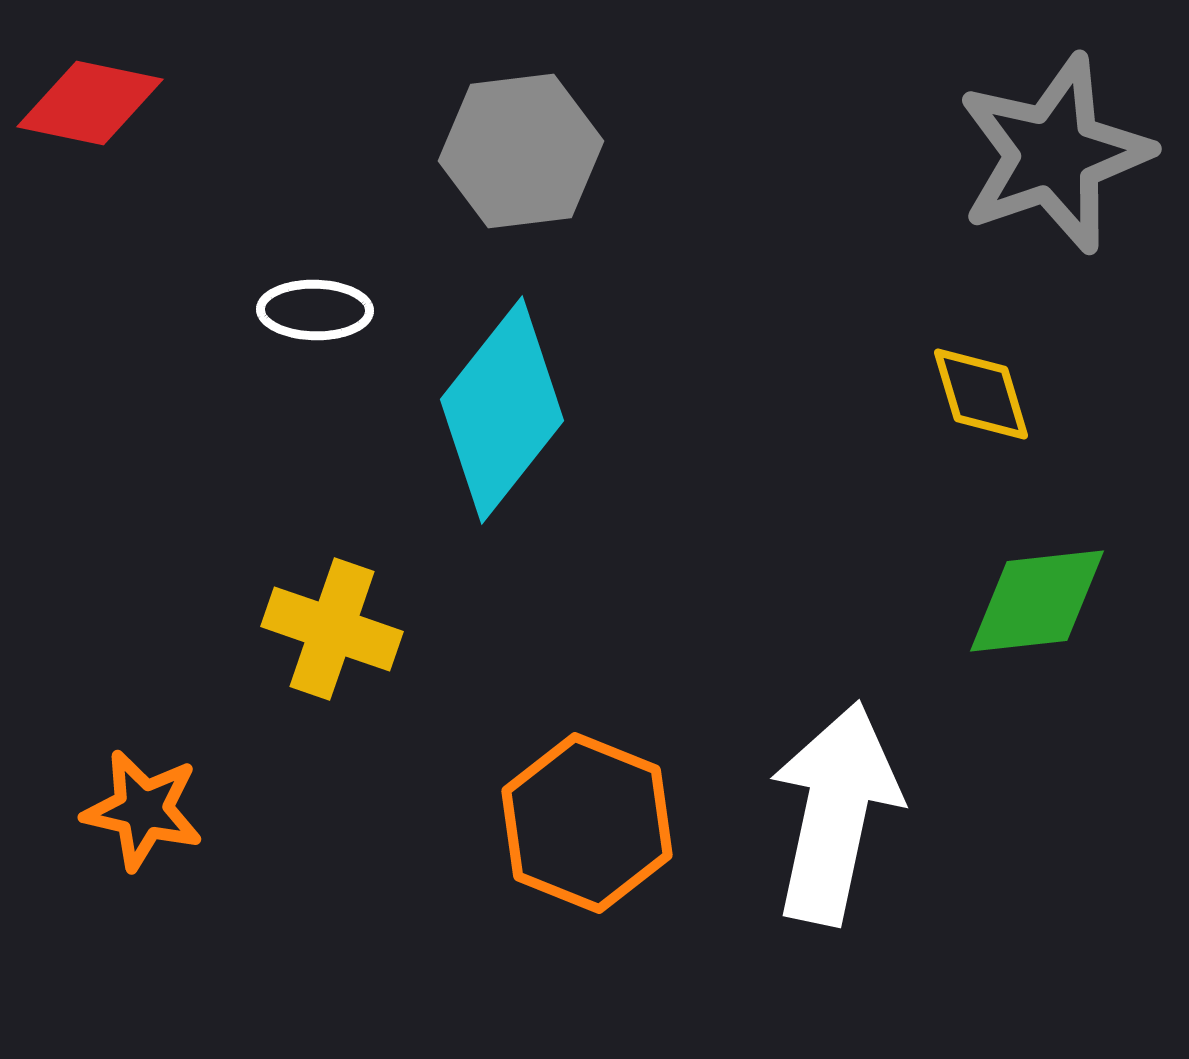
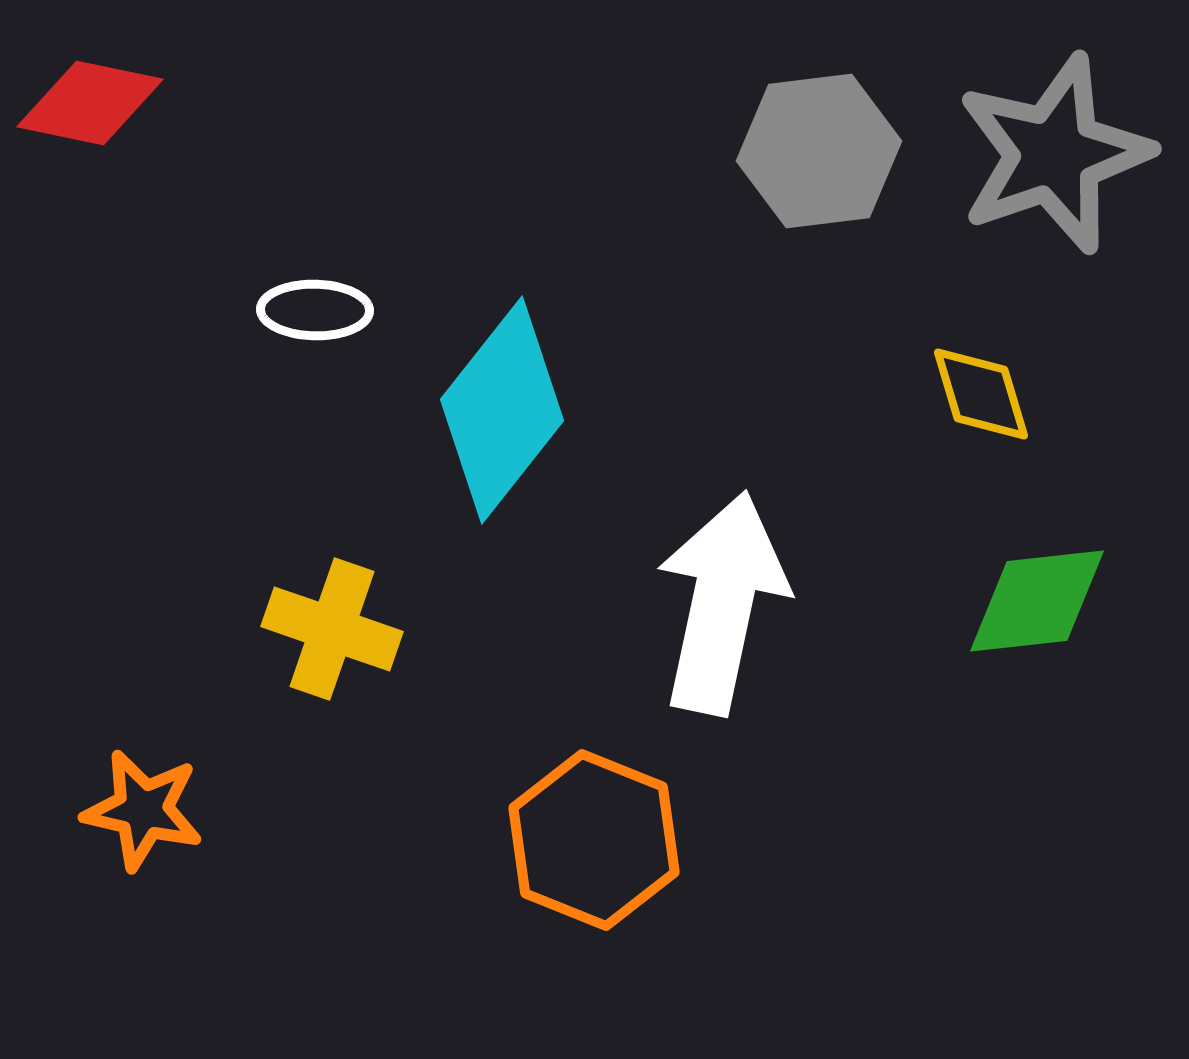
gray hexagon: moved 298 px right
white arrow: moved 113 px left, 210 px up
orange hexagon: moved 7 px right, 17 px down
